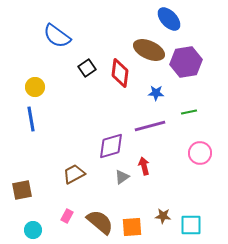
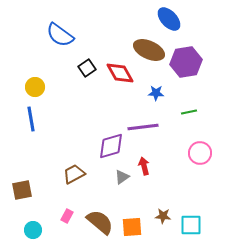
blue semicircle: moved 3 px right, 1 px up
red diamond: rotated 36 degrees counterclockwise
purple line: moved 7 px left, 1 px down; rotated 8 degrees clockwise
